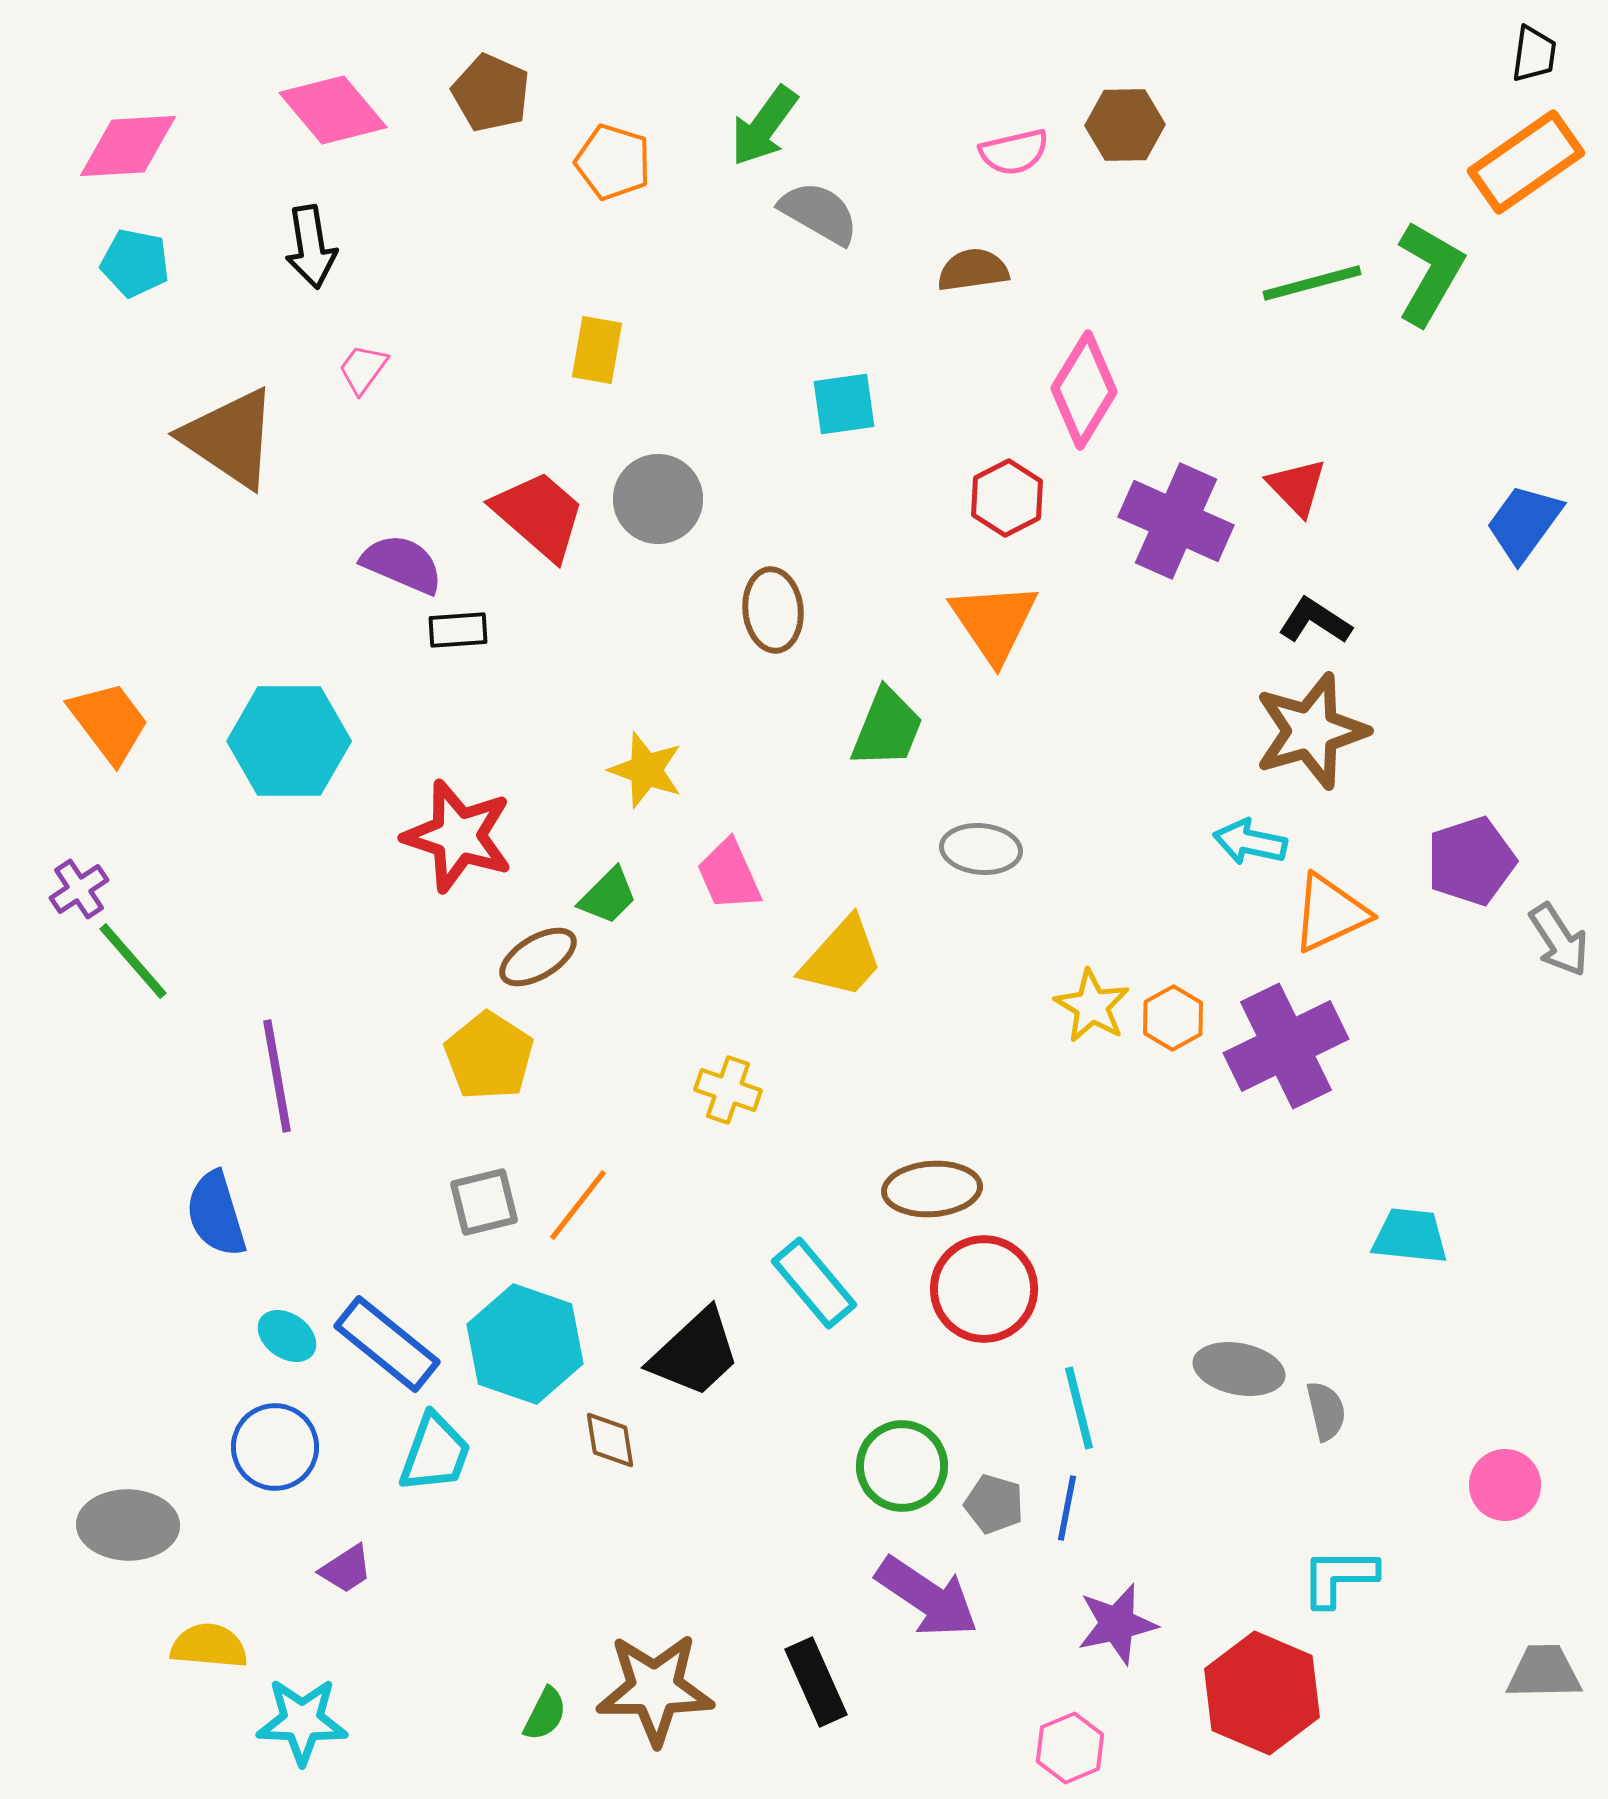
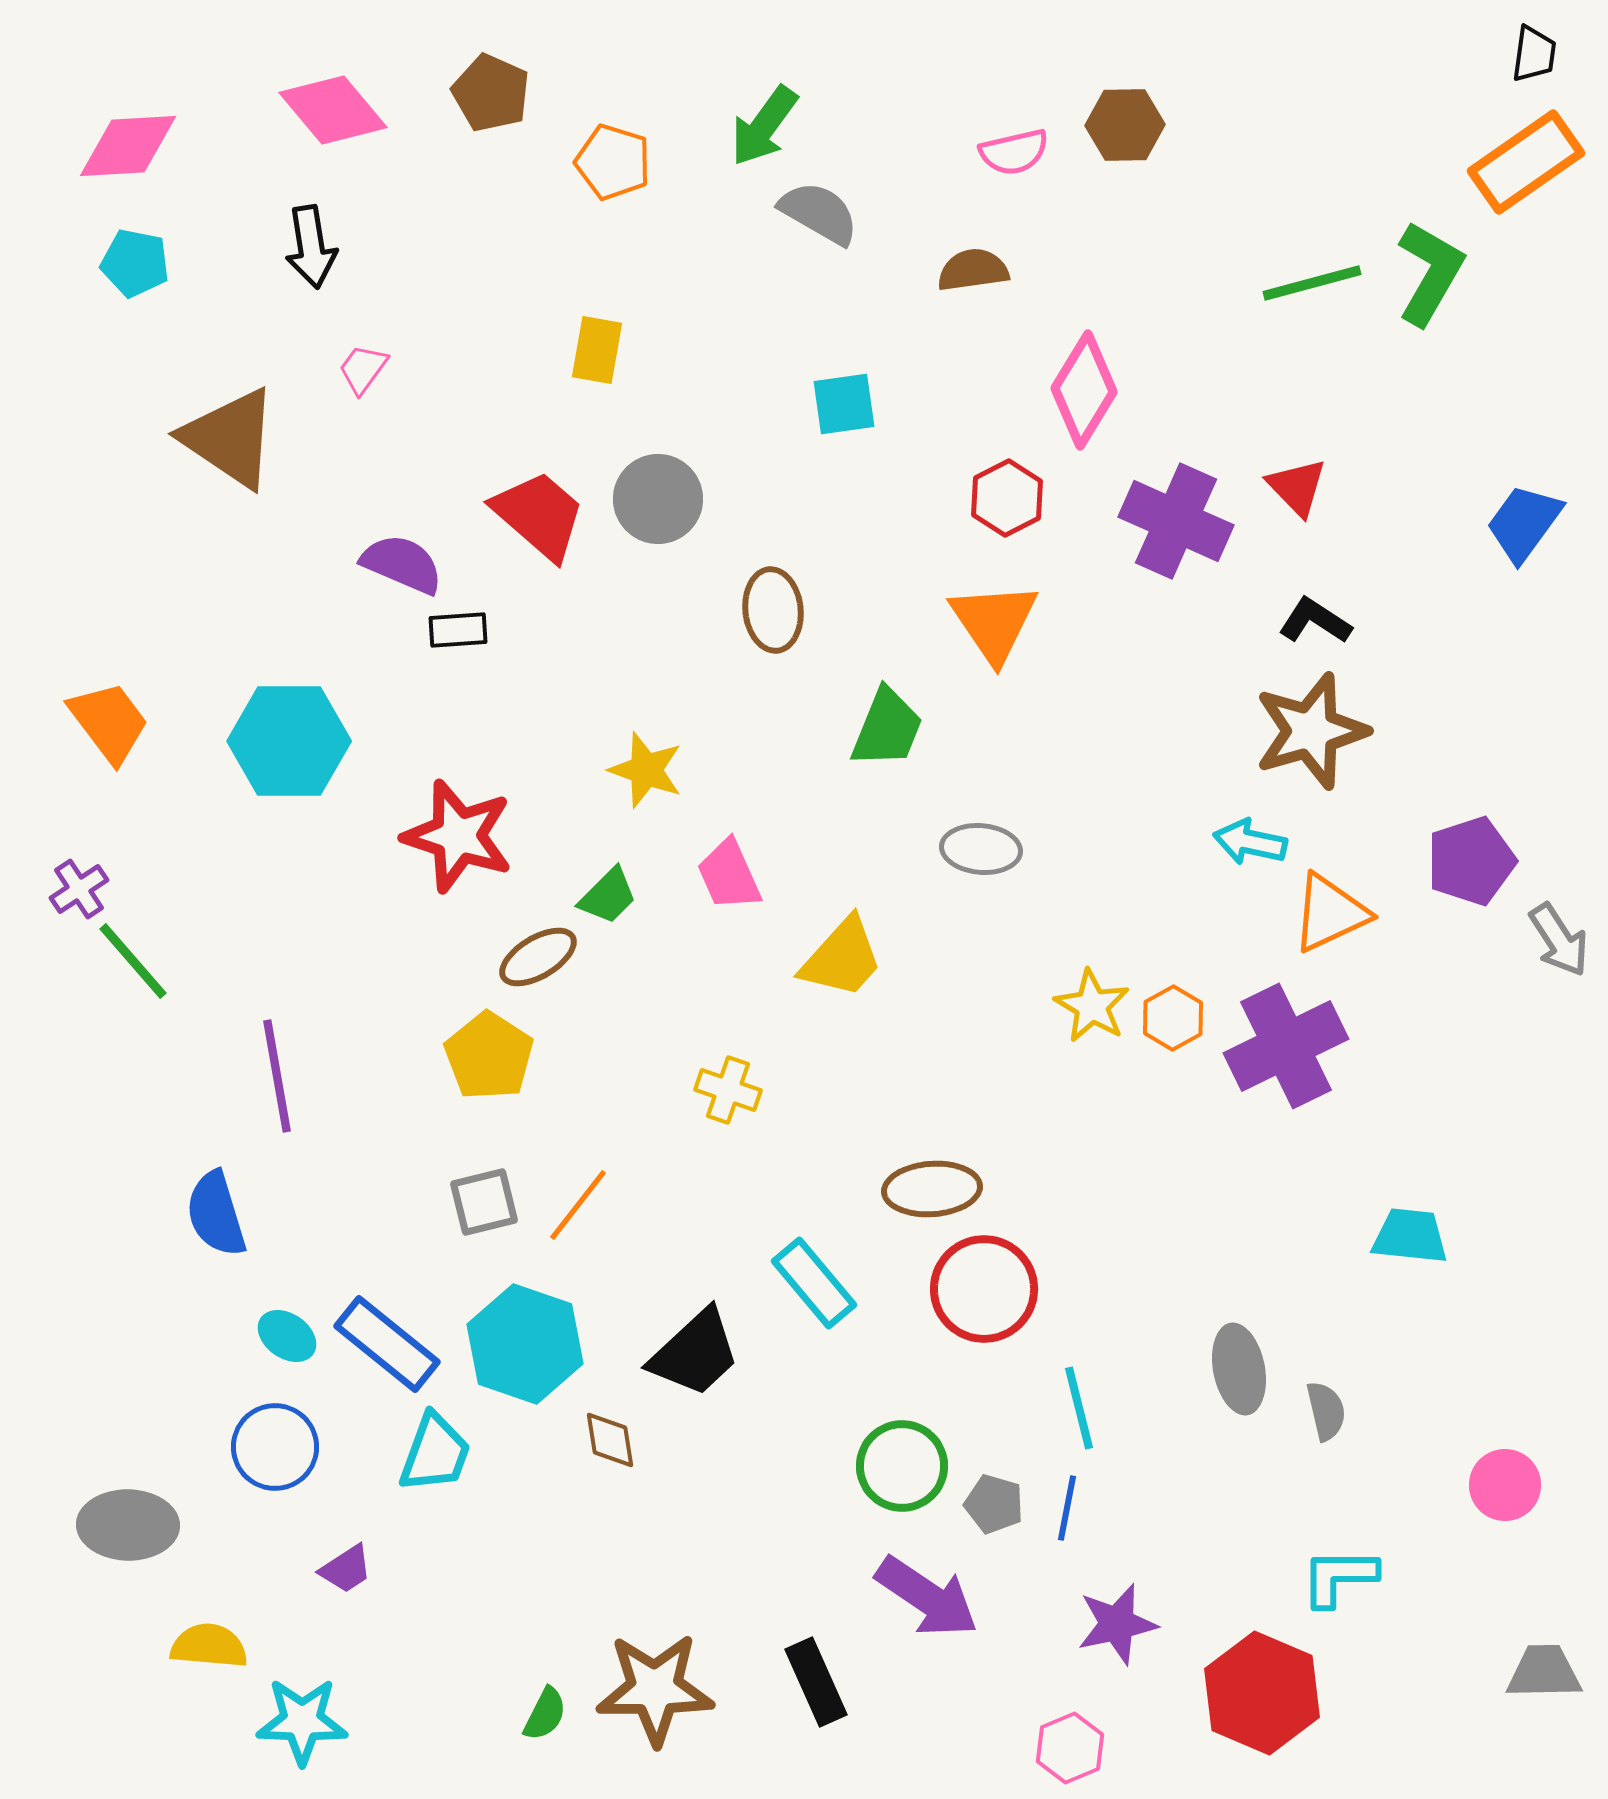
gray ellipse at (1239, 1369): rotated 68 degrees clockwise
